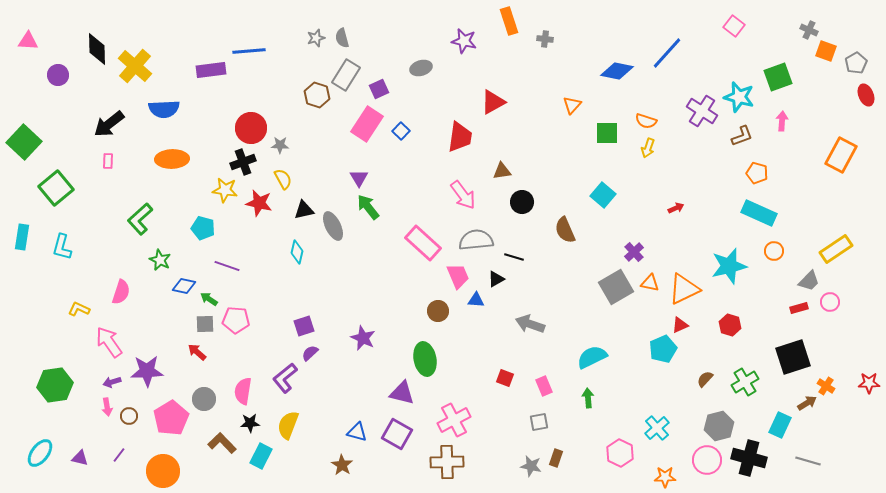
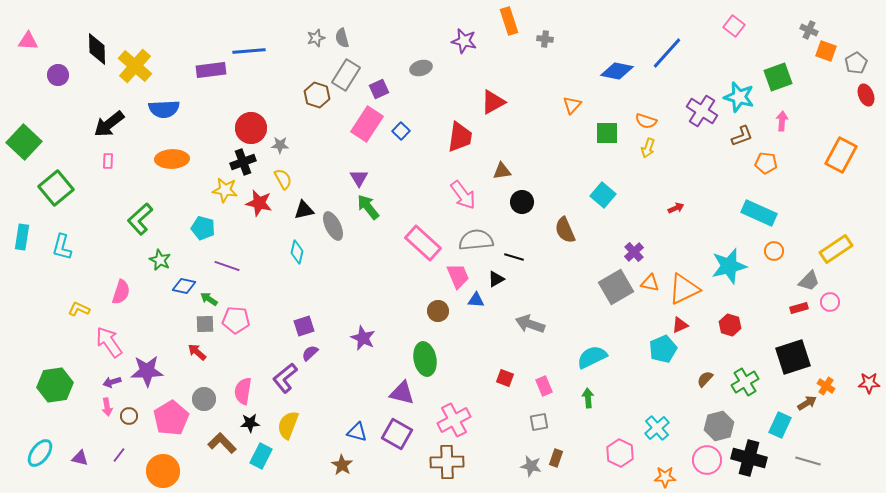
orange pentagon at (757, 173): moved 9 px right, 10 px up; rotated 10 degrees counterclockwise
